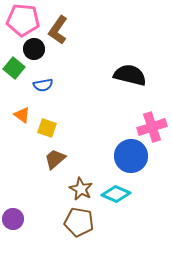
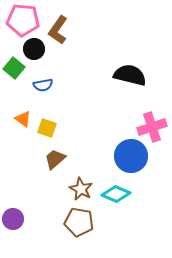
orange triangle: moved 1 px right, 4 px down
